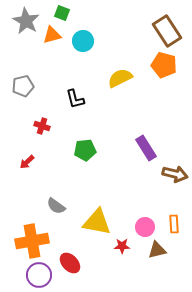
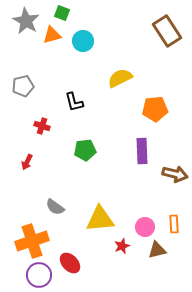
orange pentagon: moved 9 px left, 44 px down; rotated 20 degrees counterclockwise
black L-shape: moved 1 px left, 3 px down
purple rectangle: moved 4 px left, 3 px down; rotated 30 degrees clockwise
red arrow: rotated 21 degrees counterclockwise
gray semicircle: moved 1 px left, 1 px down
yellow triangle: moved 3 px right, 3 px up; rotated 16 degrees counterclockwise
orange cross: rotated 8 degrees counterclockwise
red star: rotated 21 degrees counterclockwise
